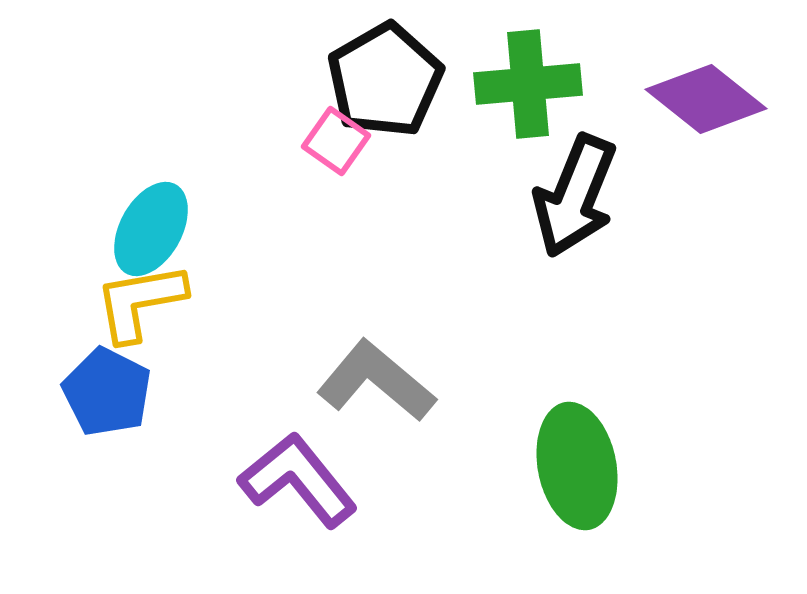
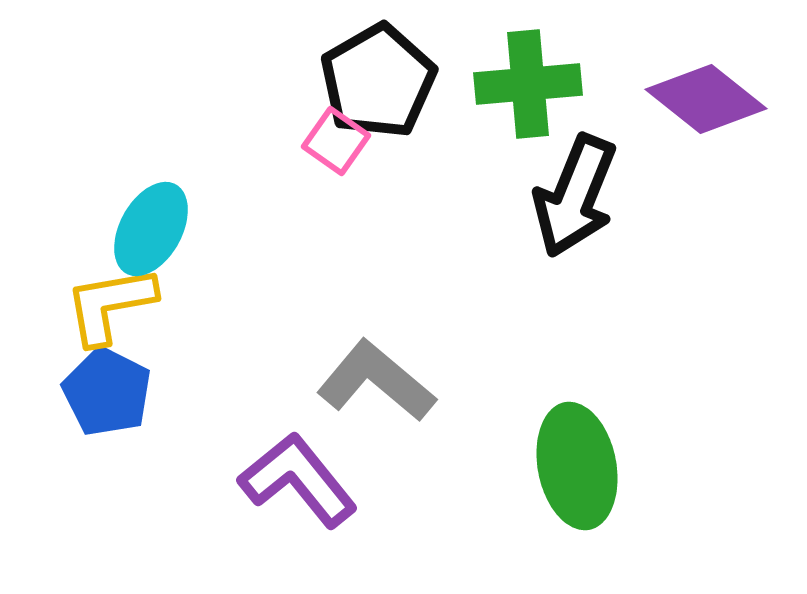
black pentagon: moved 7 px left, 1 px down
yellow L-shape: moved 30 px left, 3 px down
